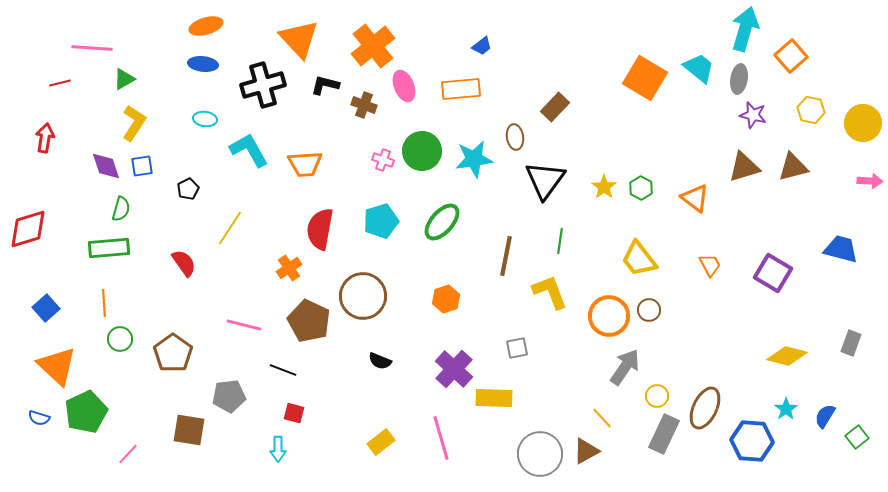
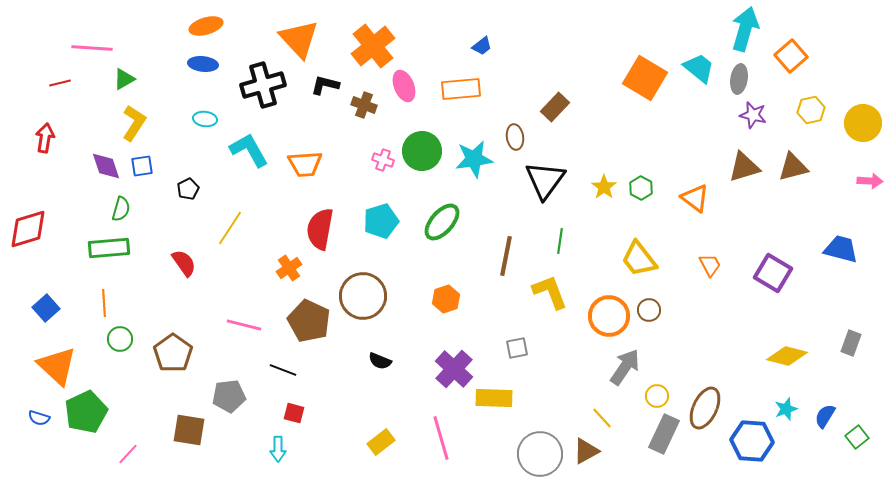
yellow hexagon at (811, 110): rotated 24 degrees counterclockwise
cyan star at (786, 409): rotated 15 degrees clockwise
